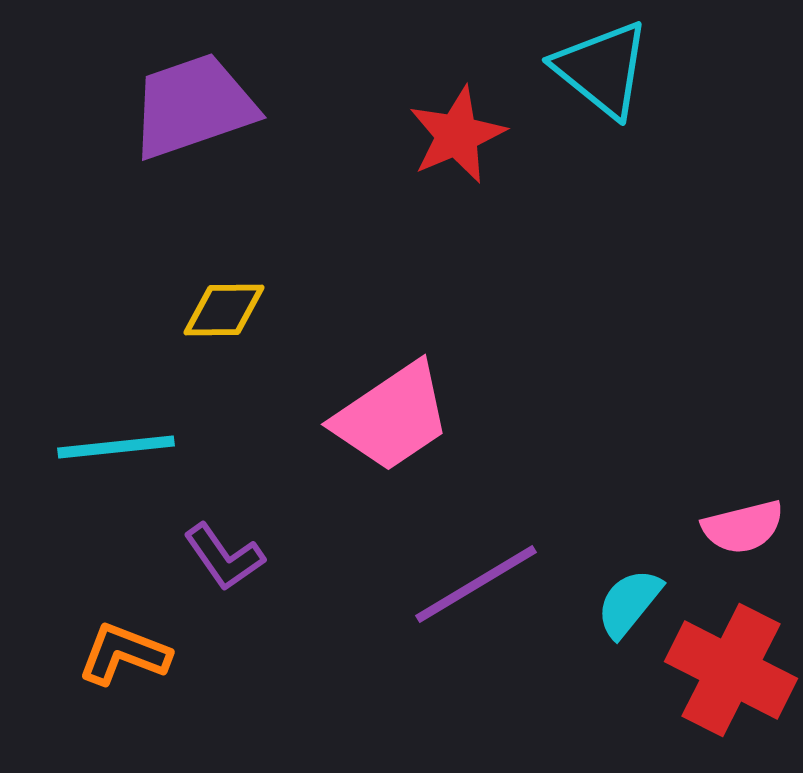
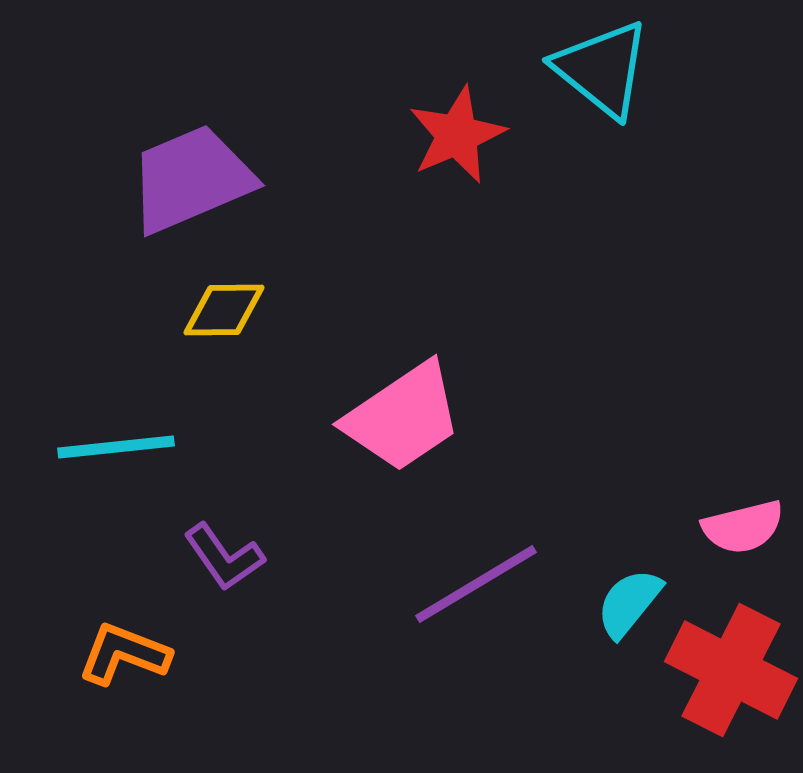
purple trapezoid: moved 2 px left, 73 px down; rotated 4 degrees counterclockwise
pink trapezoid: moved 11 px right
